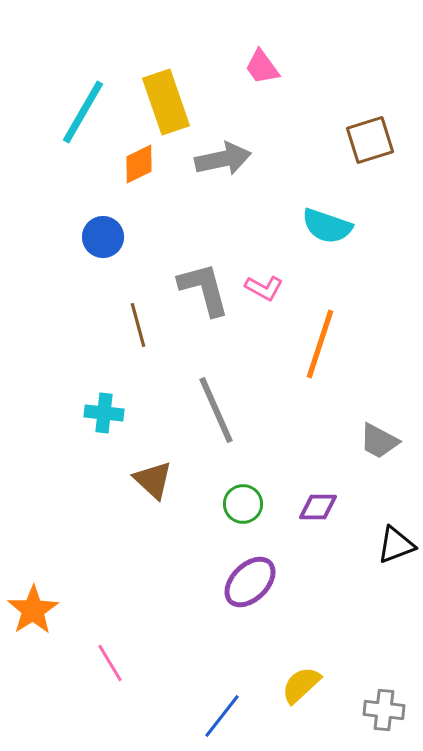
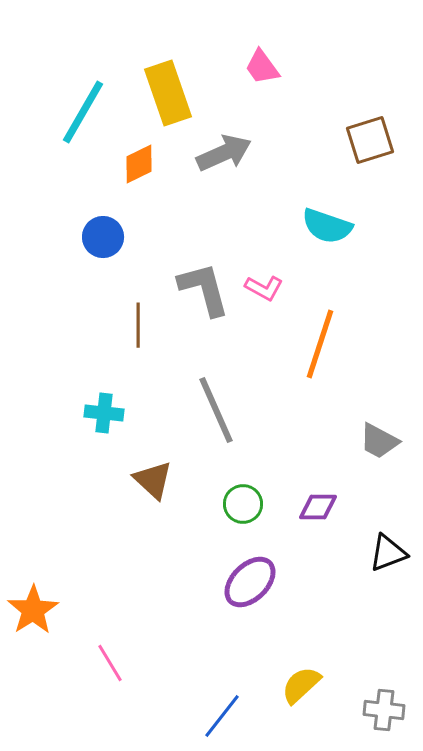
yellow rectangle: moved 2 px right, 9 px up
gray arrow: moved 1 px right, 6 px up; rotated 12 degrees counterclockwise
brown line: rotated 15 degrees clockwise
black triangle: moved 8 px left, 8 px down
